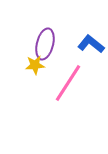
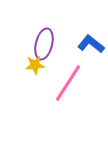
purple ellipse: moved 1 px left
